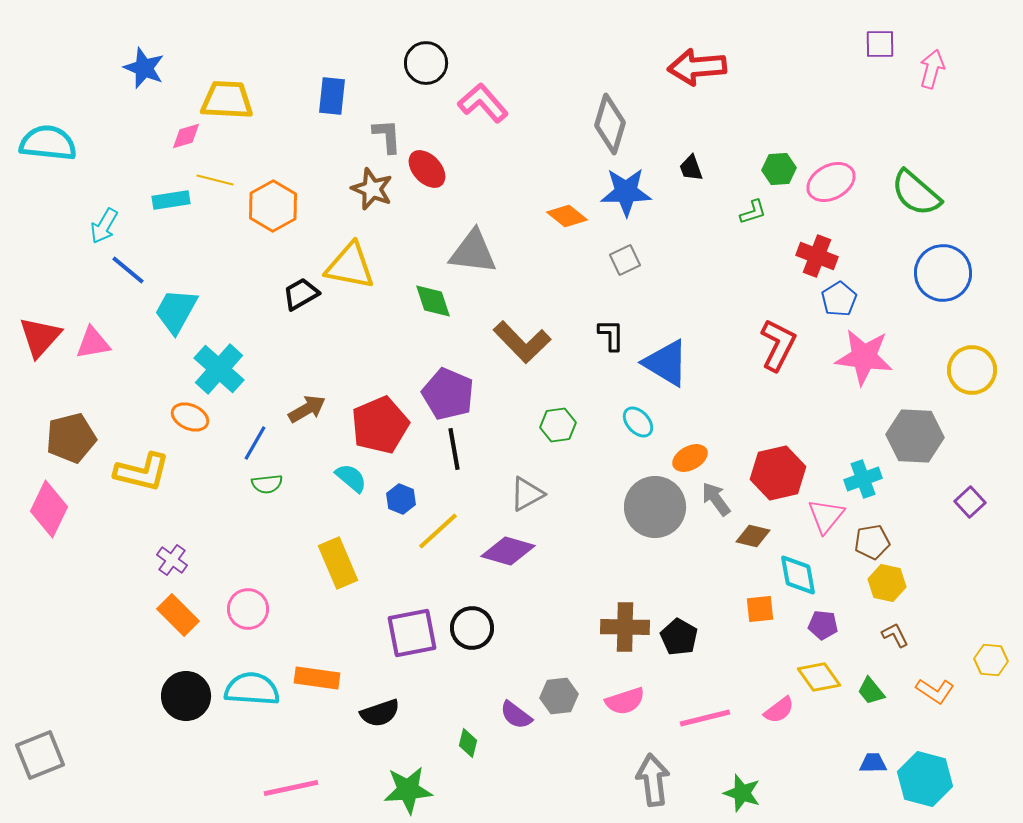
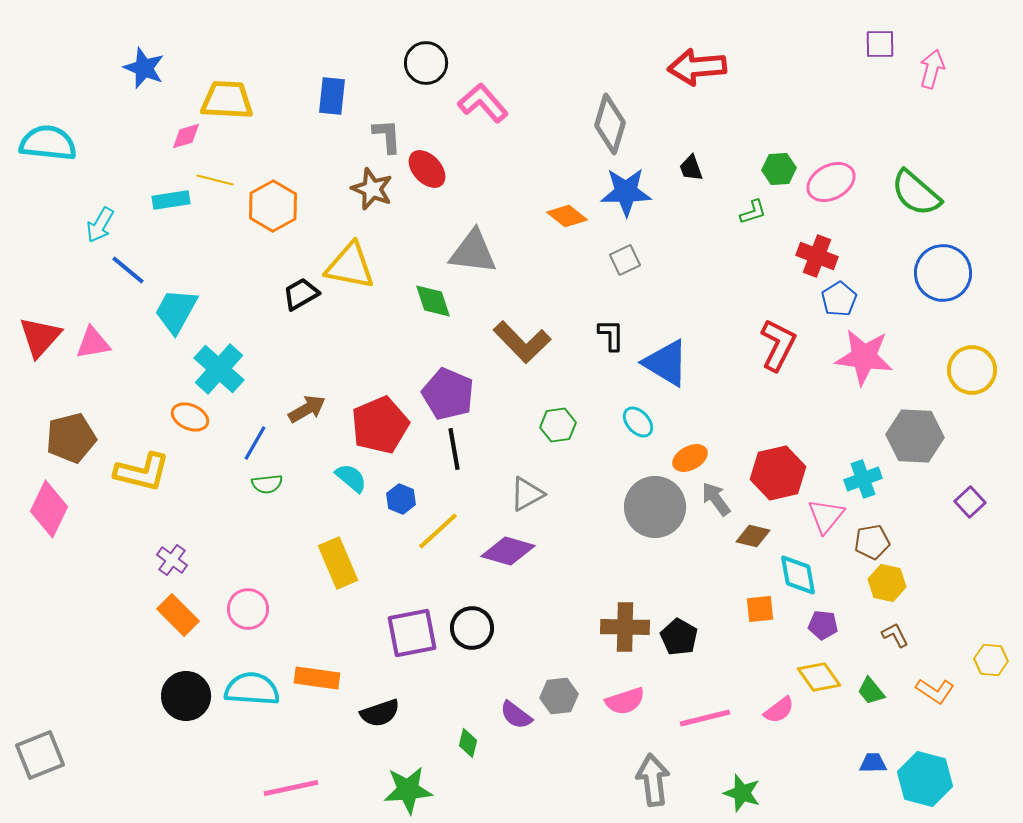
cyan arrow at (104, 226): moved 4 px left, 1 px up
